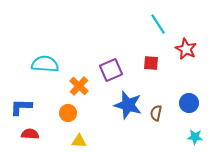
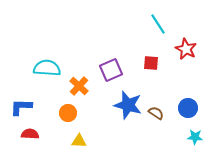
cyan semicircle: moved 2 px right, 4 px down
blue circle: moved 1 px left, 5 px down
brown semicircle: rotated 112 degrees clockwise
